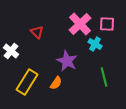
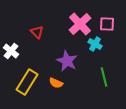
orange semicircle: rotated 80 degrees clockwise
